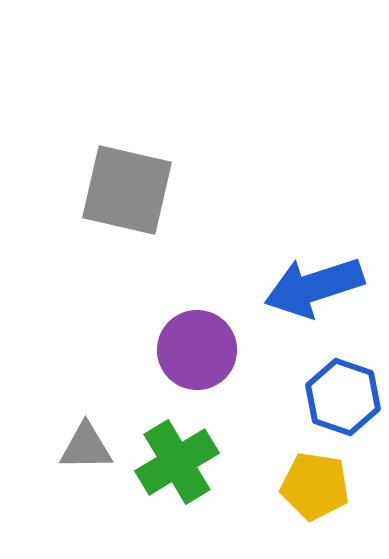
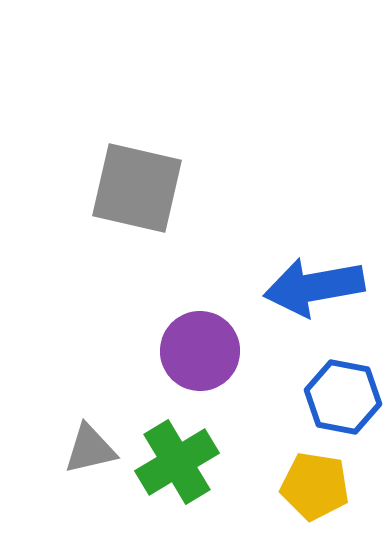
gray square: moved 10 px right, 2 px up
blue arrow: rotated 8 degrees clockwise
purple circle: moved 3 px right, 1 px down
blue hexagon: rotated 8 degrees counterclockwise
gray triangle: moved 4 px right, 2 px down; rotated 12 degrees counterclockwise
